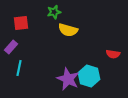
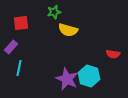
purple star: moved 1 px left
